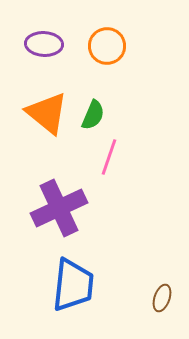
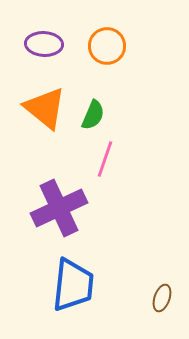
orange triangle: moved 2 px left, 5 px up
pink line: moved 4 px left, 2 px down
